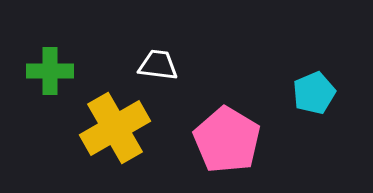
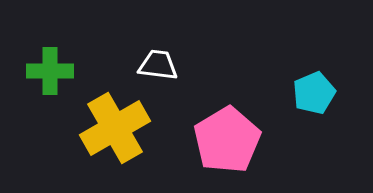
pink pentagon: rotated 10 degrees clockwise
